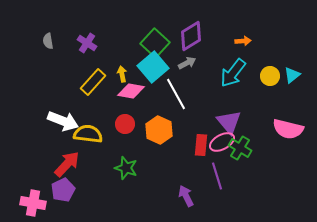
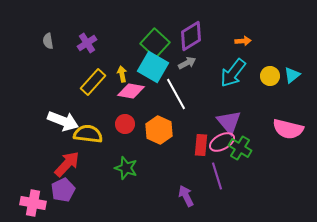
purple cross: rotated 24 degrees clockwise
cyan square: rotated 20 degrees counterclockwise
